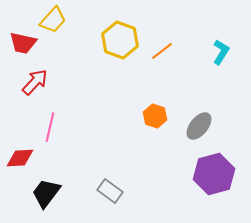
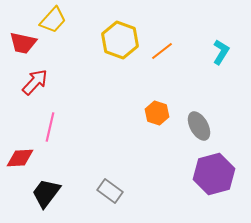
orange hexagon: moved 2 px right, 3 px up
gray ellipse: rotated 68 degrees counterclockwise
